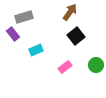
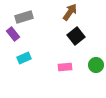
cyan rectangle: moved 12 px left, 8 px down
pink rectangle: rotated 32 degrees clockwise
